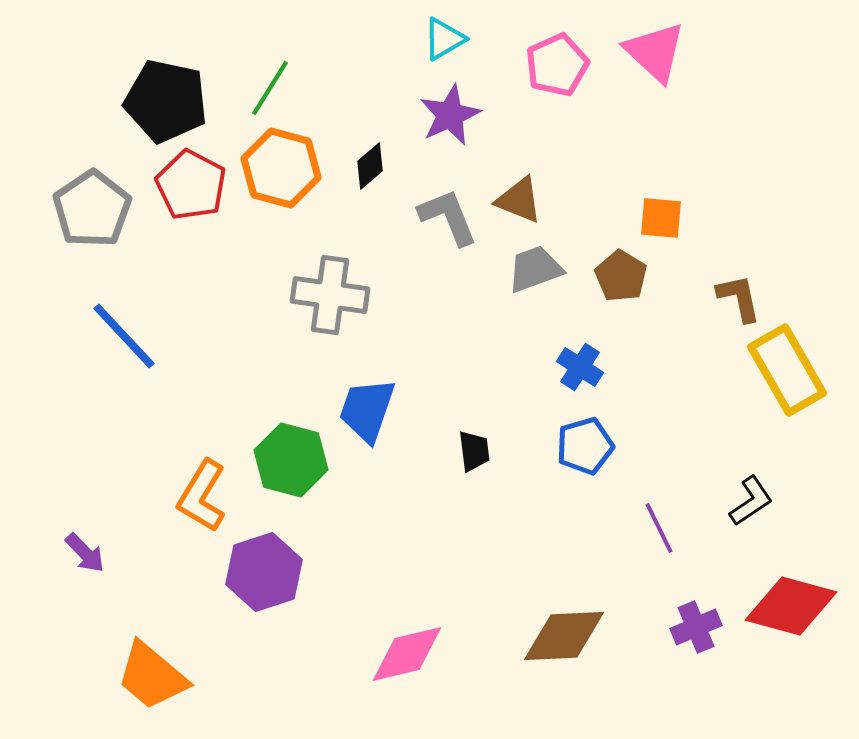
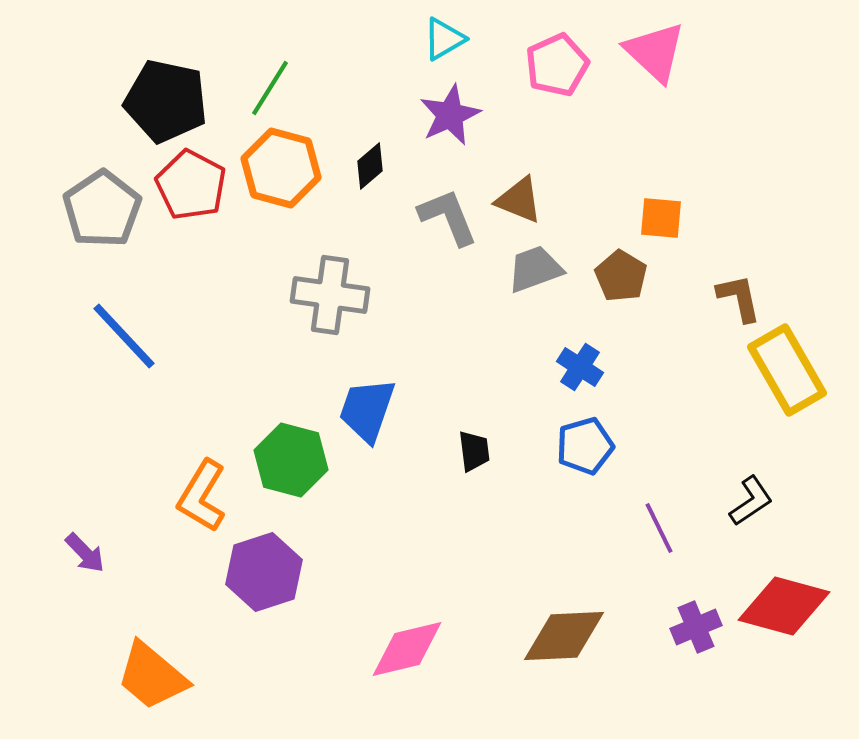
gray pentagon: moved 10 px right
red diamond: moved 7 px left
pink diamond: moved 5 px up
